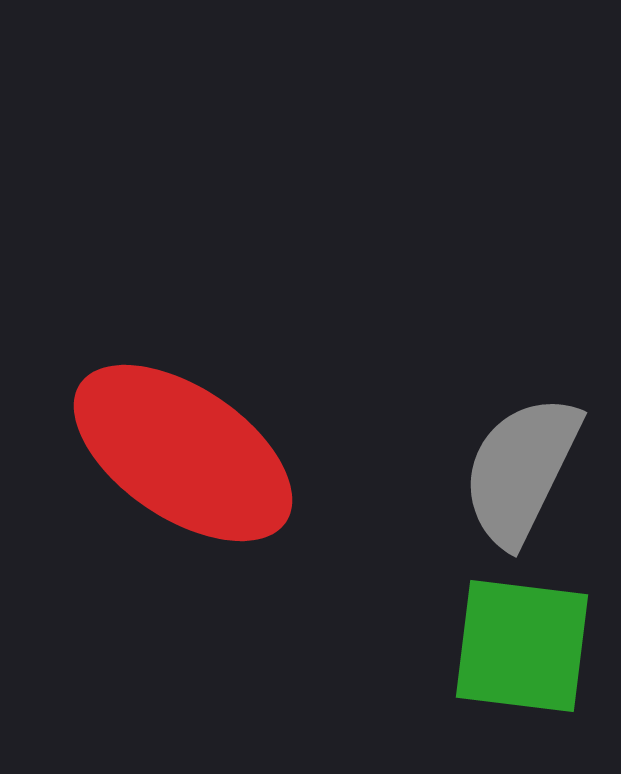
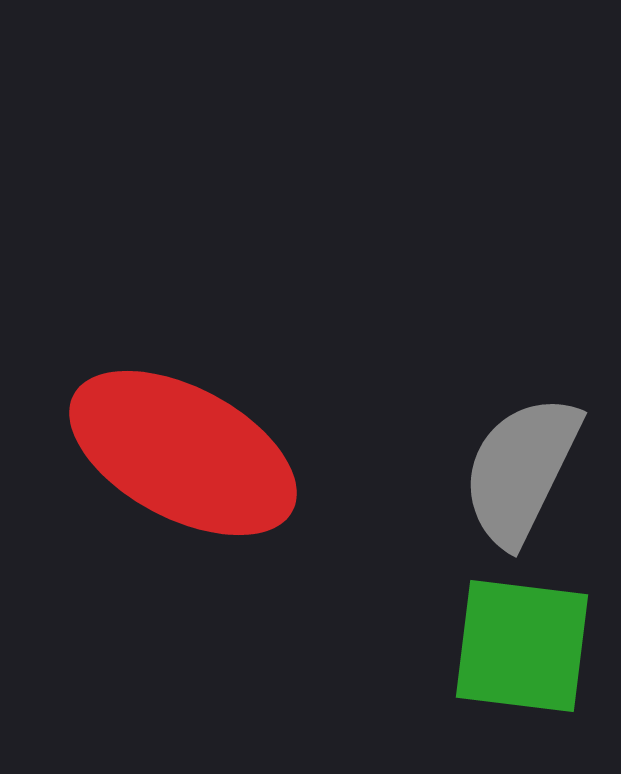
red ellipse: rotated 6 degrees counterclockwise
